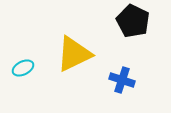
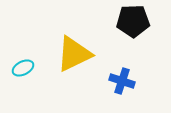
black pentagon: rotated 28 degrees counterclockwise
blue cross: moved 1 px down
